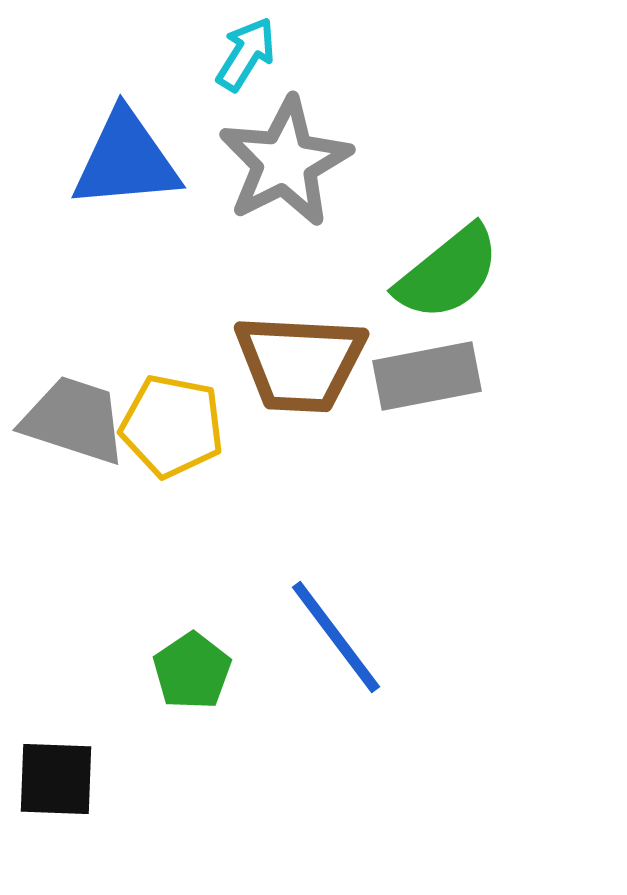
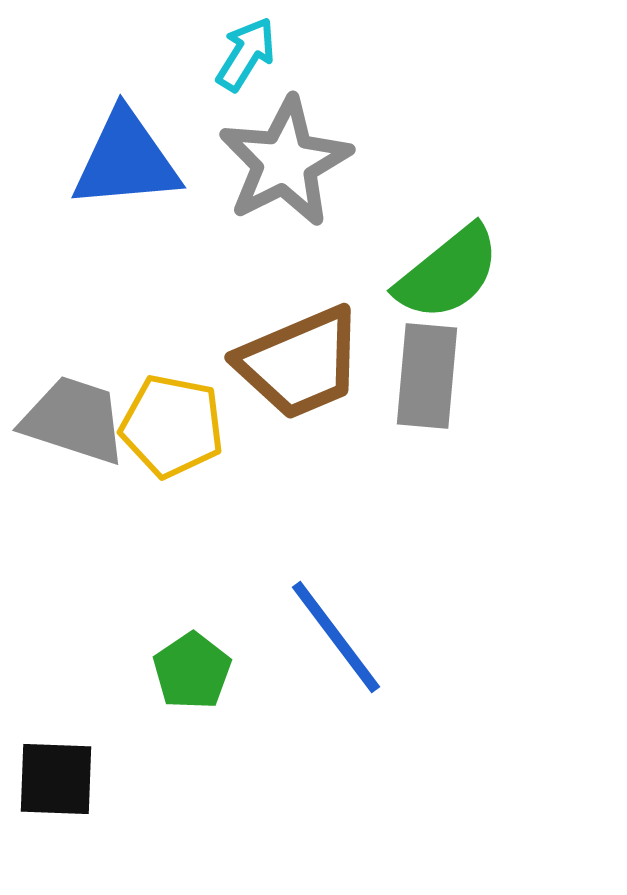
brown trapezoid: rotated 26 degrees counterclockwise
gray rectangle: rotated 74 degrees counterclockwise
